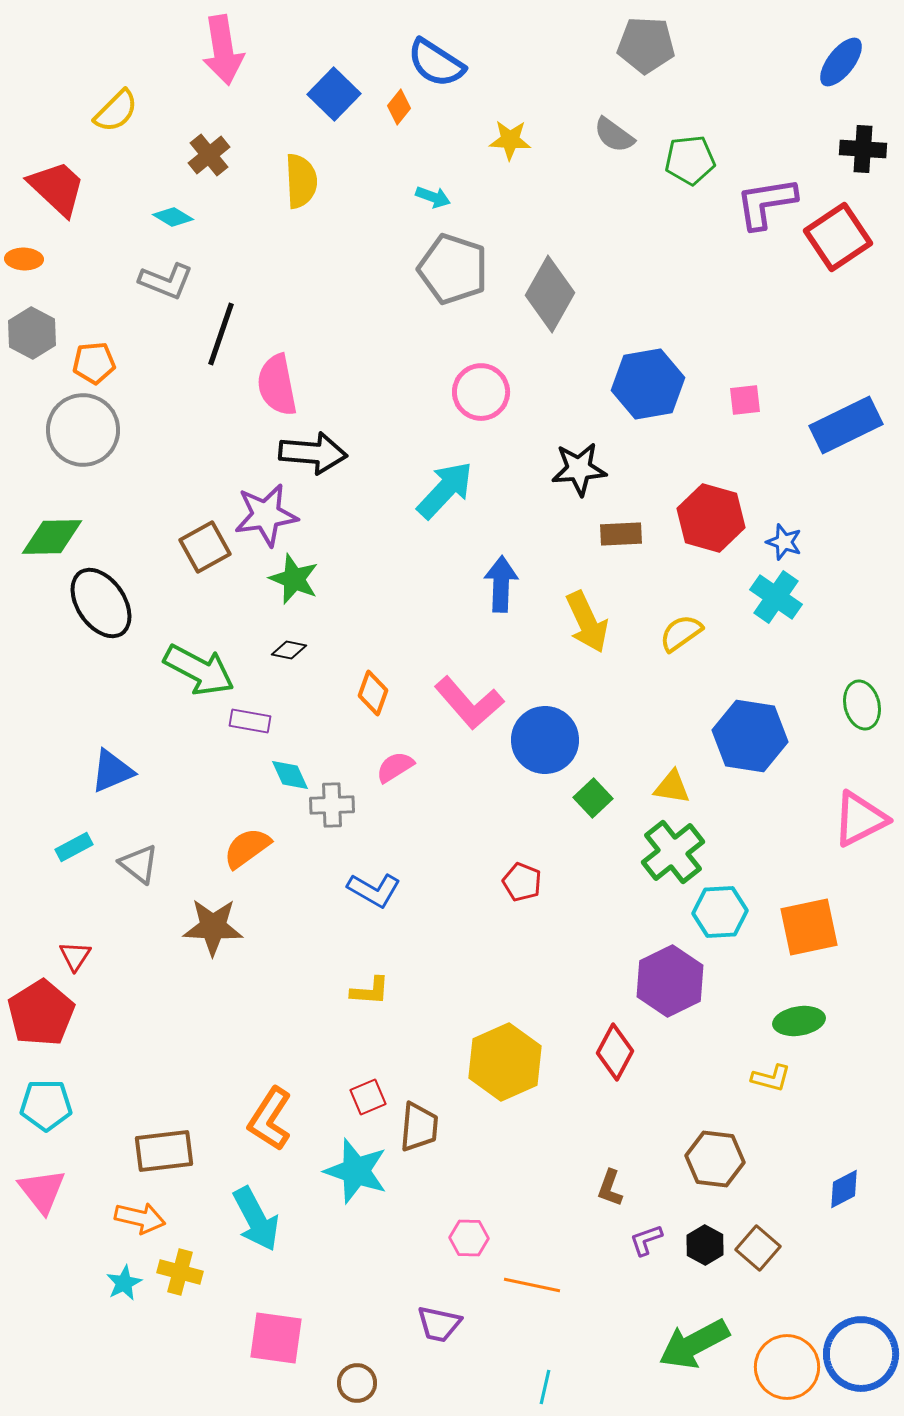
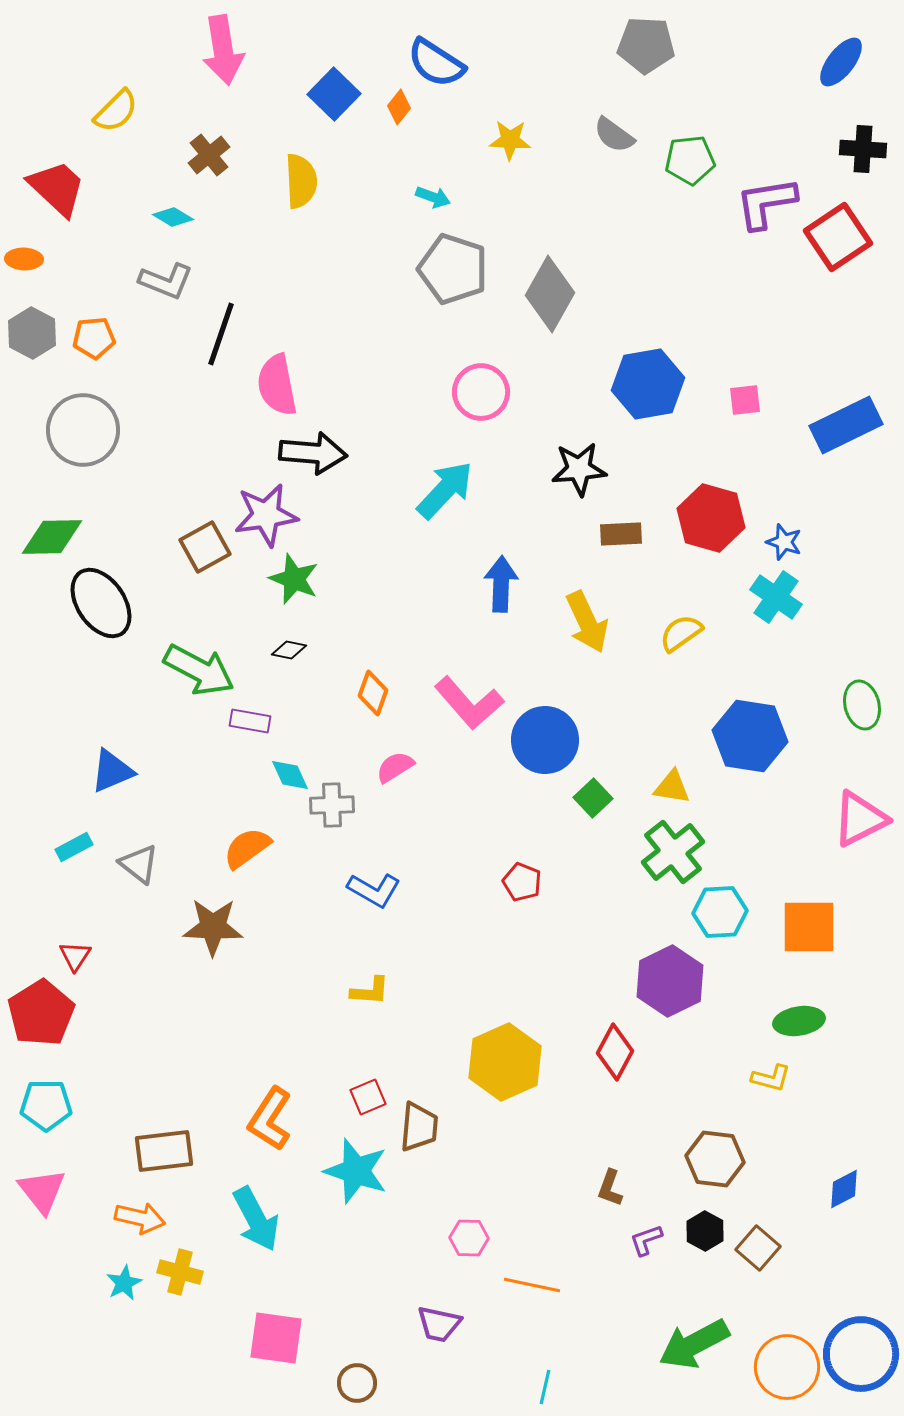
orange pentagon at (94, 363): moved 25 px up
orange square at (809, 927): rotated 12 degrees clockwise
black hexagon at (705, 1245): moved 14 px up
